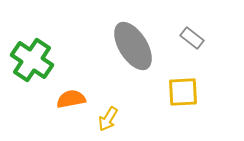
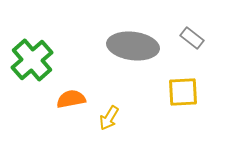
gray ellipse: rotated 51 degrees counterclockwise
green cross: rotated 15 degrees clockwise
yellow arrow: moved 1 px right, 1 px up
